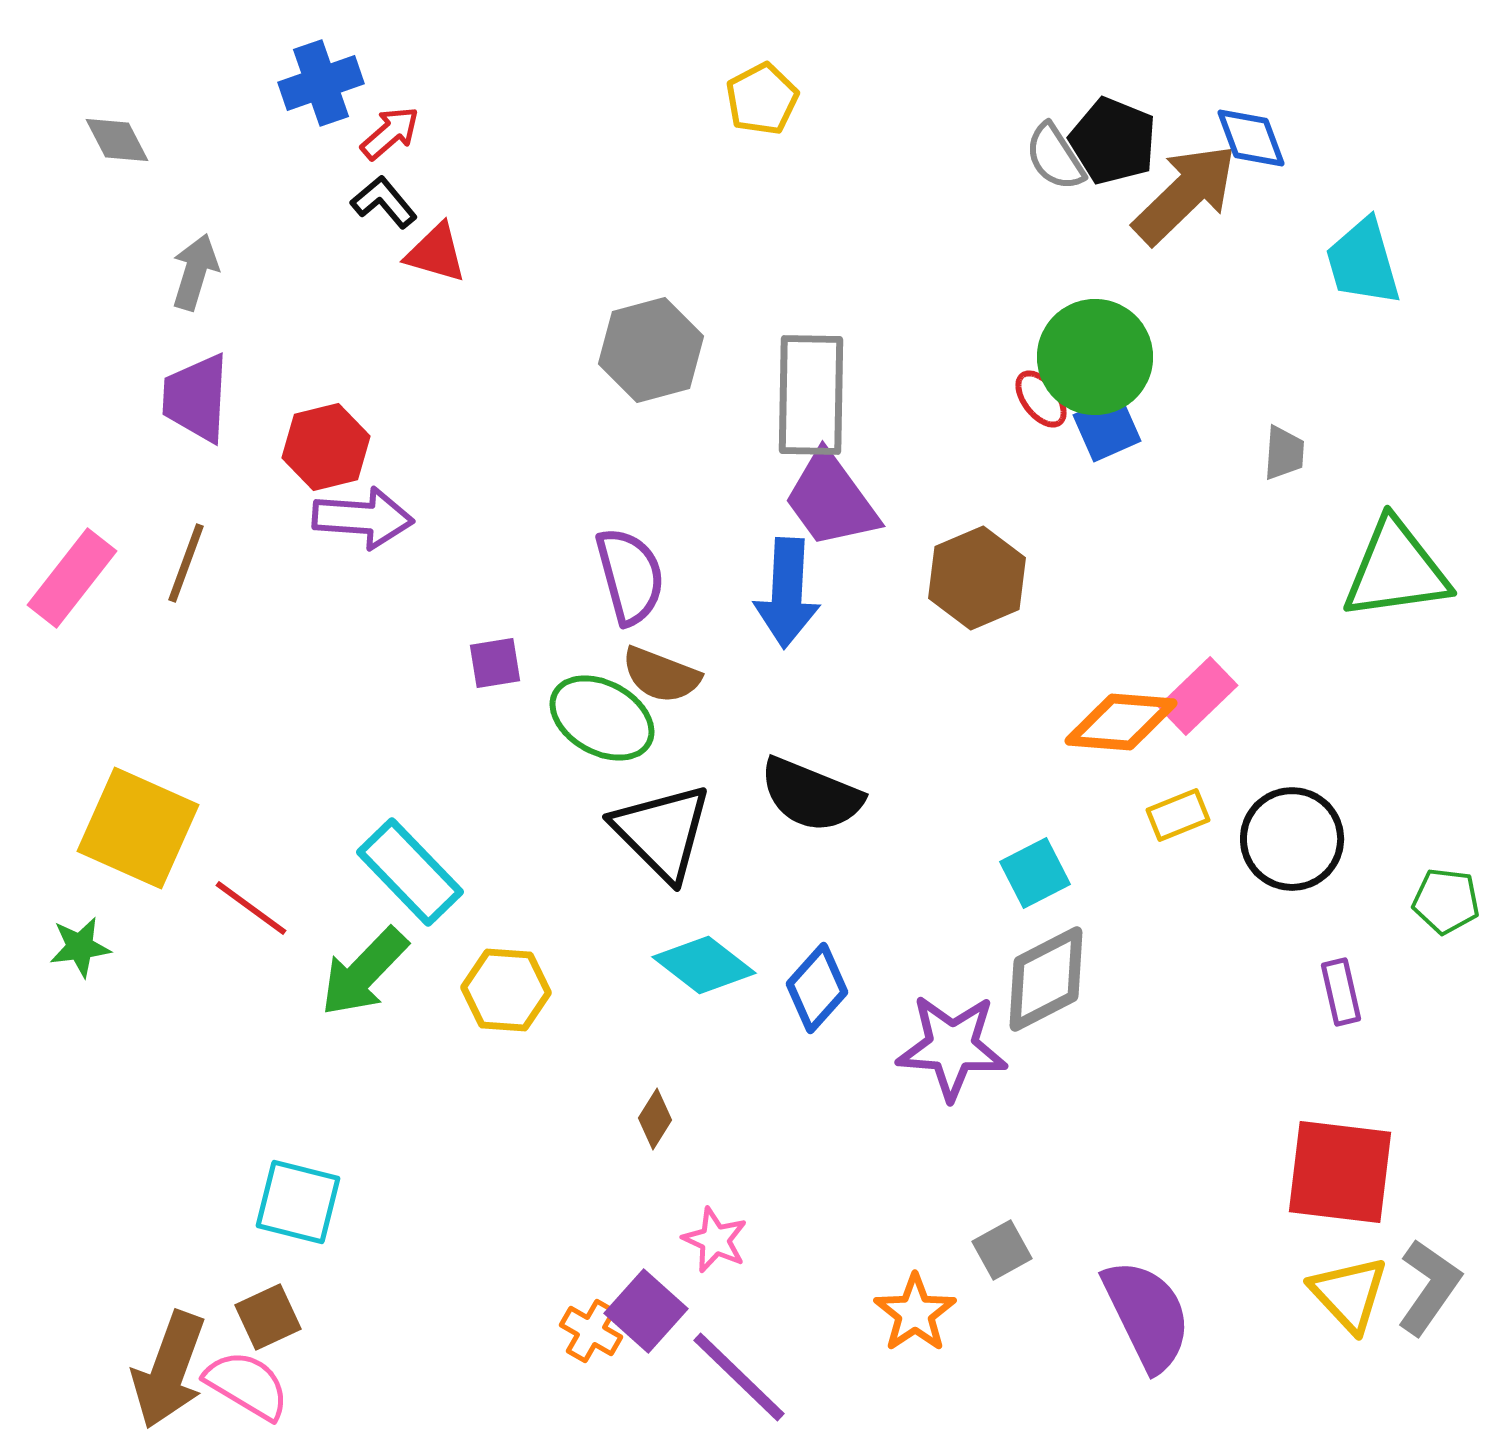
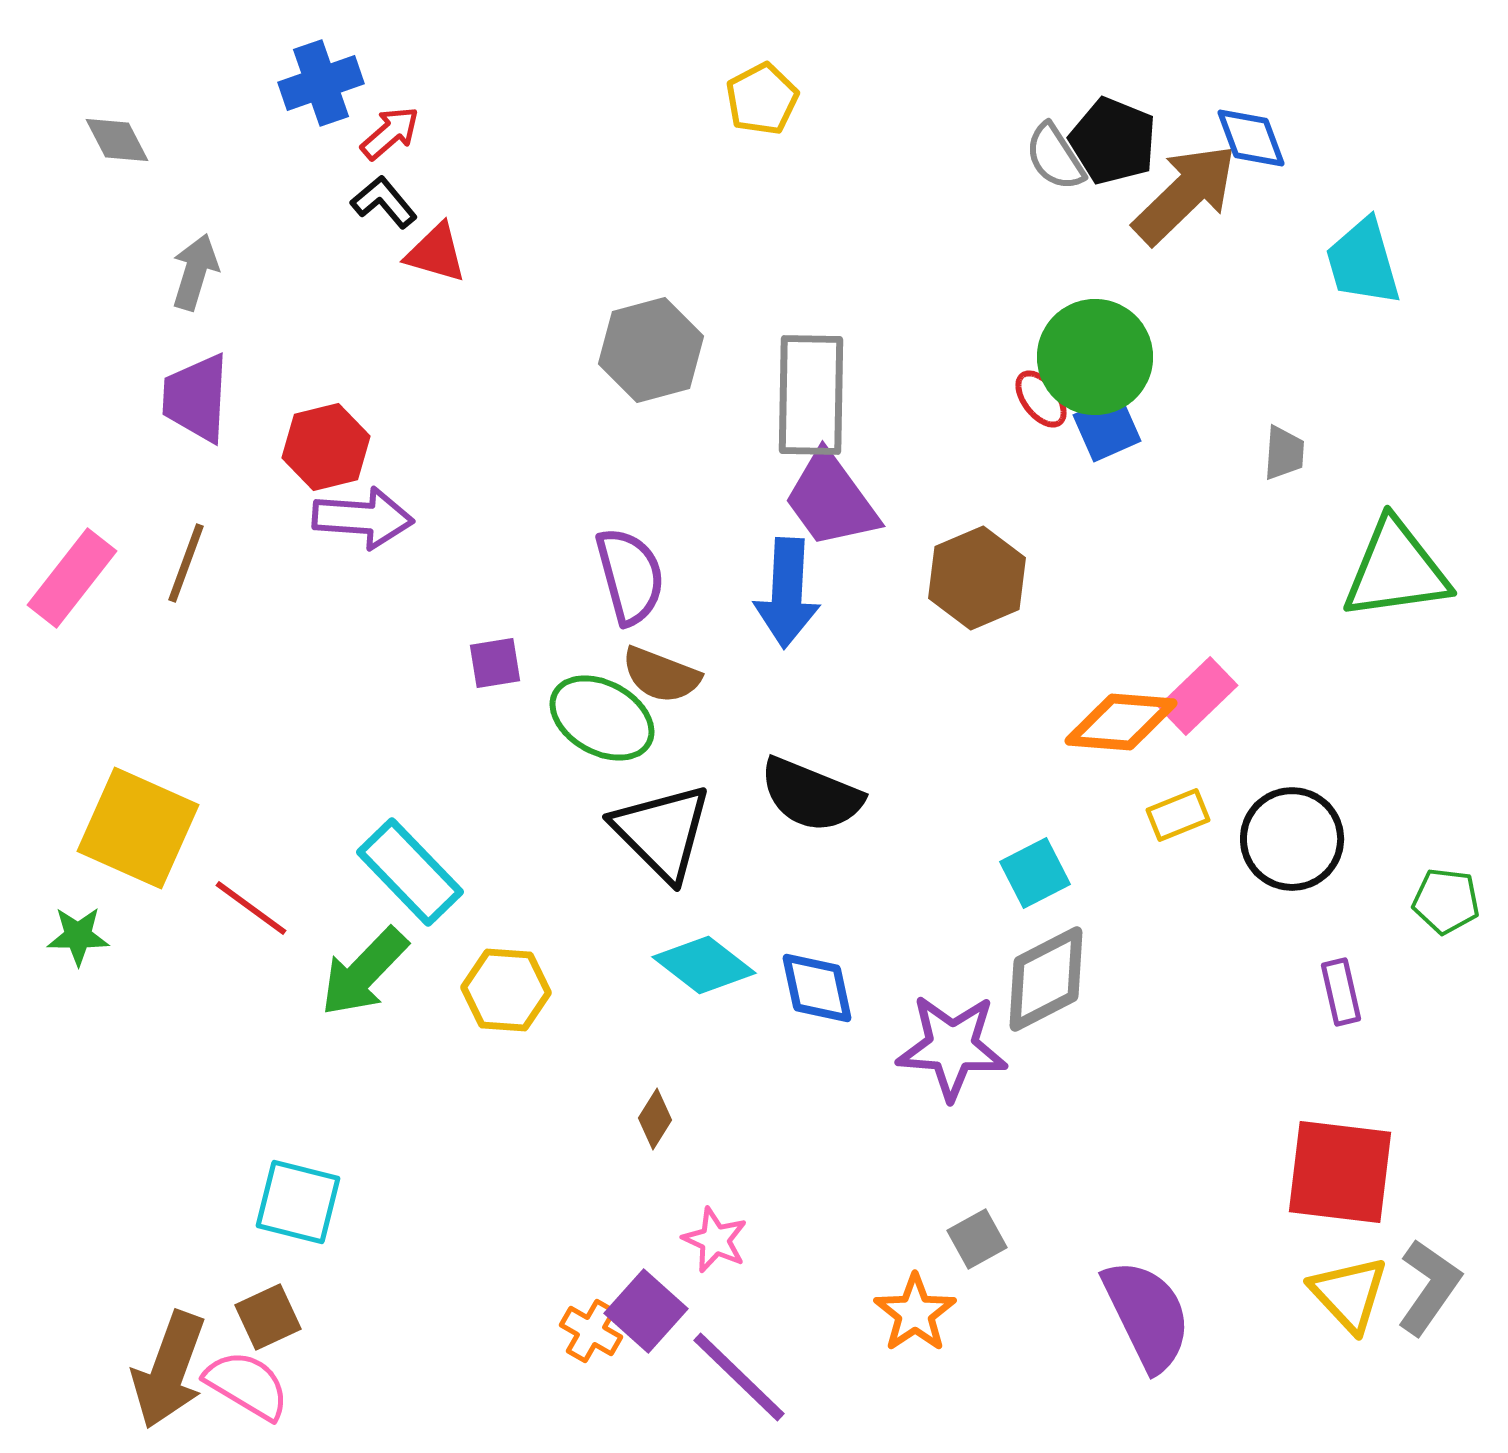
green star at (80, 947): moved 2 px left, 11 px up; rotated 8 degrees clockwise
blue diamond at (817, 988): rotated 54 degrees counterclockwise
gray square at (1002, 1250): moved 25 px left, 11 px up
